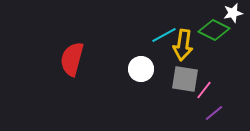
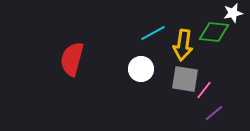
green diamond: moved 2 px down; rotated 20 degrees counterclockwise
cyan line: moved 11 px left, 2 px up
